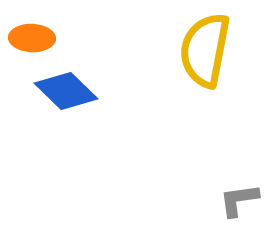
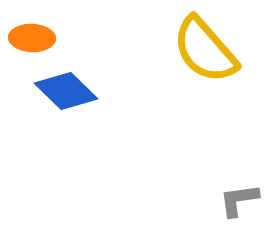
yellow semicircle: rotated 52 degrees counterclockwise
